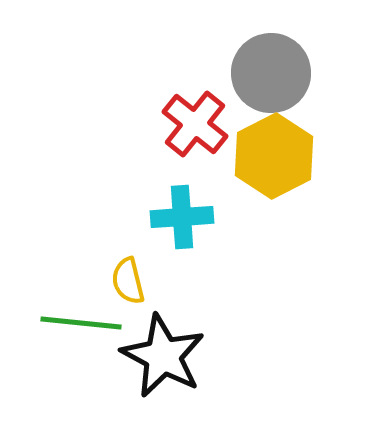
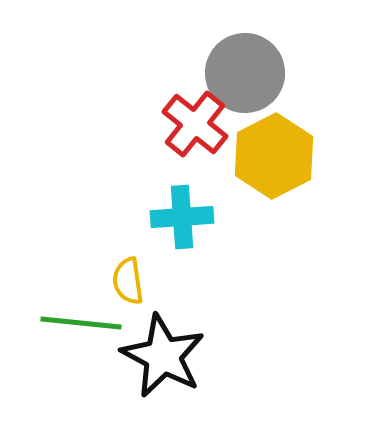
gray circle: moved 26 px left
yellow semicircle: rotated 6 degrees clockwise
